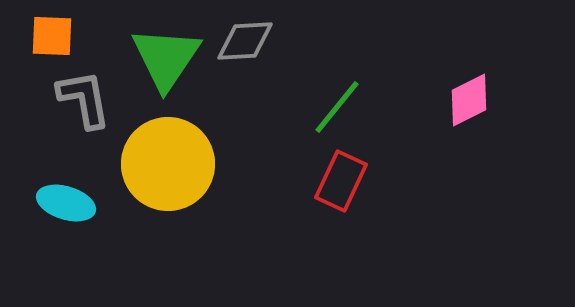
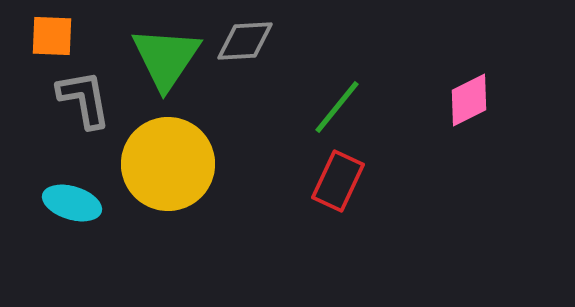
red rectangle: moved 3 px left
cyan ellipse: moved 6 px right
